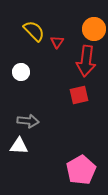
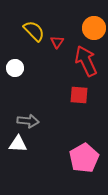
orange circle: moved 1 px up
red arrow: rotated 148 degrees clockwise
white circle: moved 6 px left, 4 px up
red square: rotated 18 degrees clockwise
white triangle: moved 1 px left, 2 px up
pink pentagon: moved 3 px right, 12 px up
